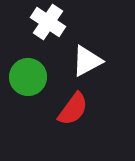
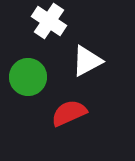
white cross: moved 1 px right, 1 px up
red semicircle: moved 4 px left, 4 px down; rotated 150 degrees counterclockwise
